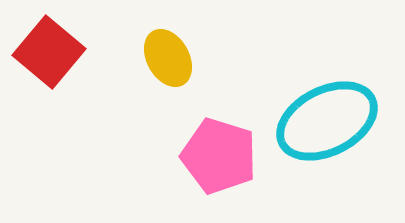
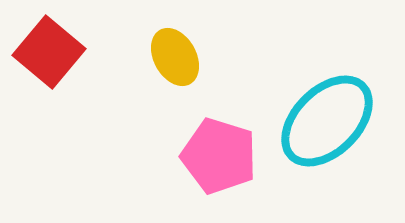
yellow ellipse: moved 7 px right, 1 px up
cyan ellipse: rotated 18 degrees counterclockwise
